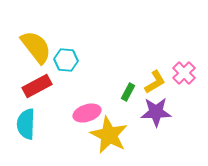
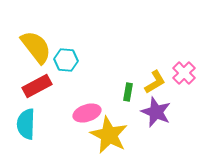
green rectangle: rotated 18 degrees counterclockwise
purple star: rotated 24 degrees clockwise
